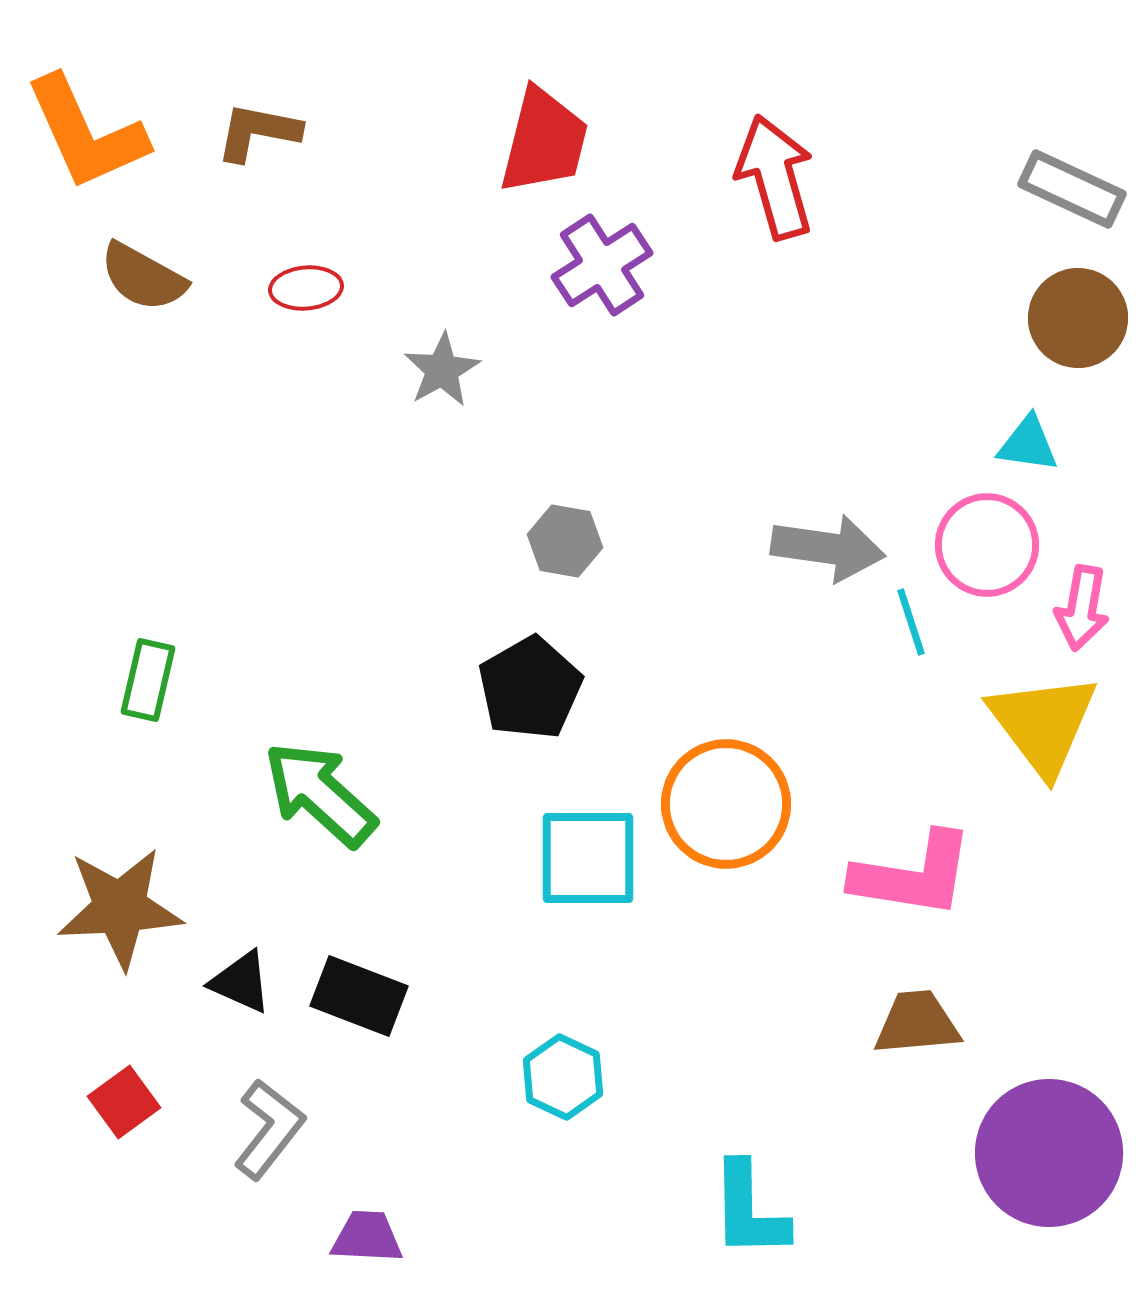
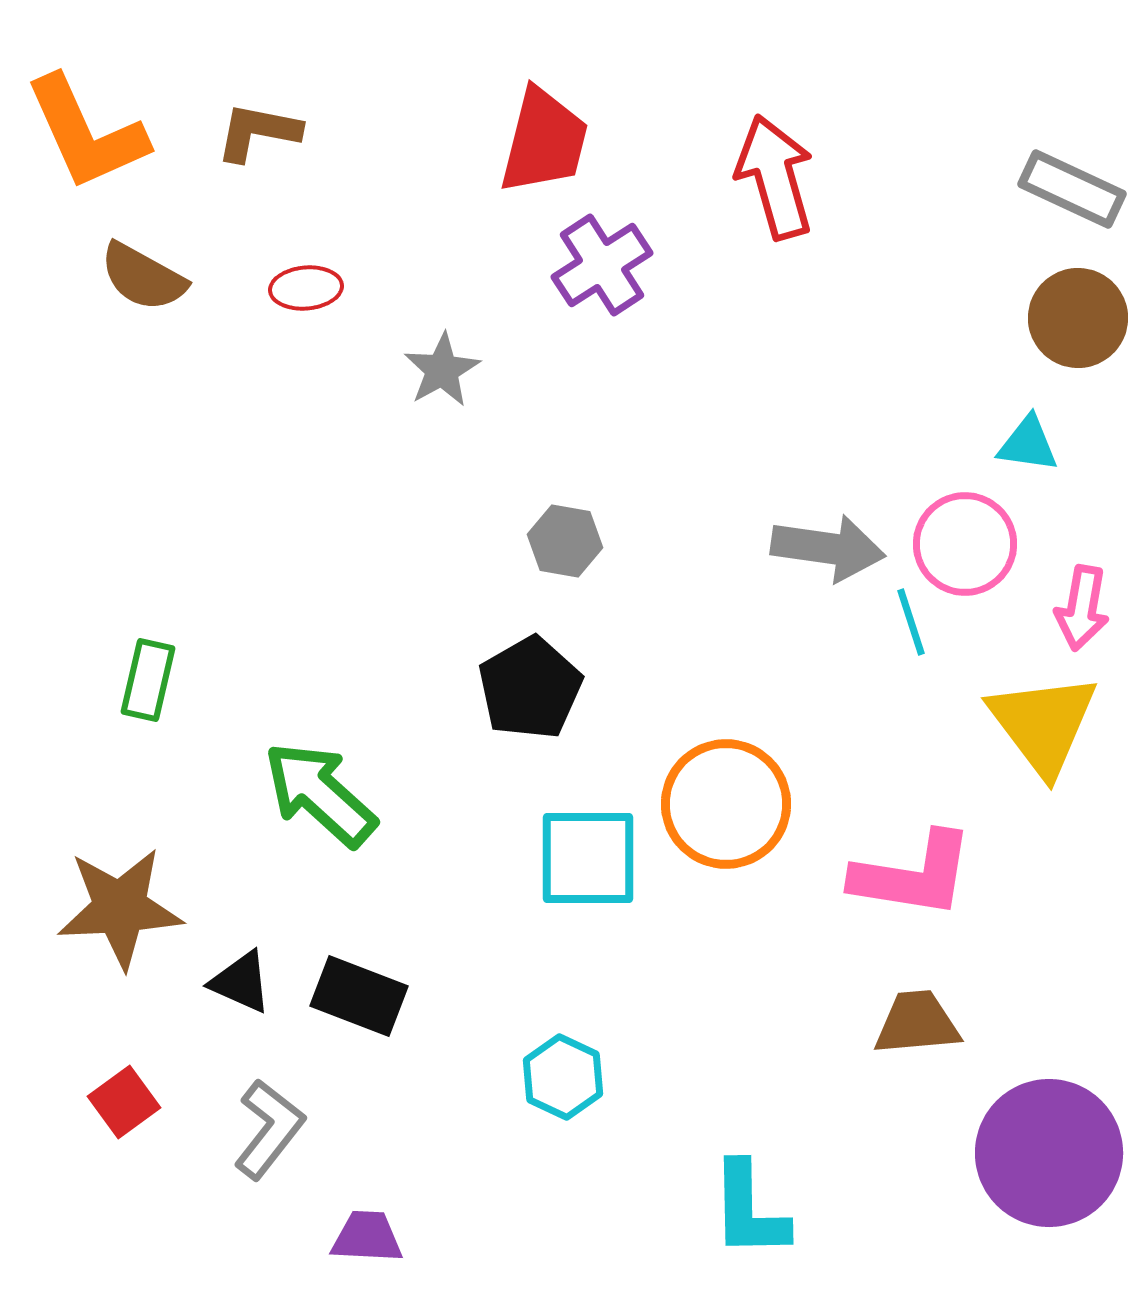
pink circle: moved 22 px left, 1 px up
